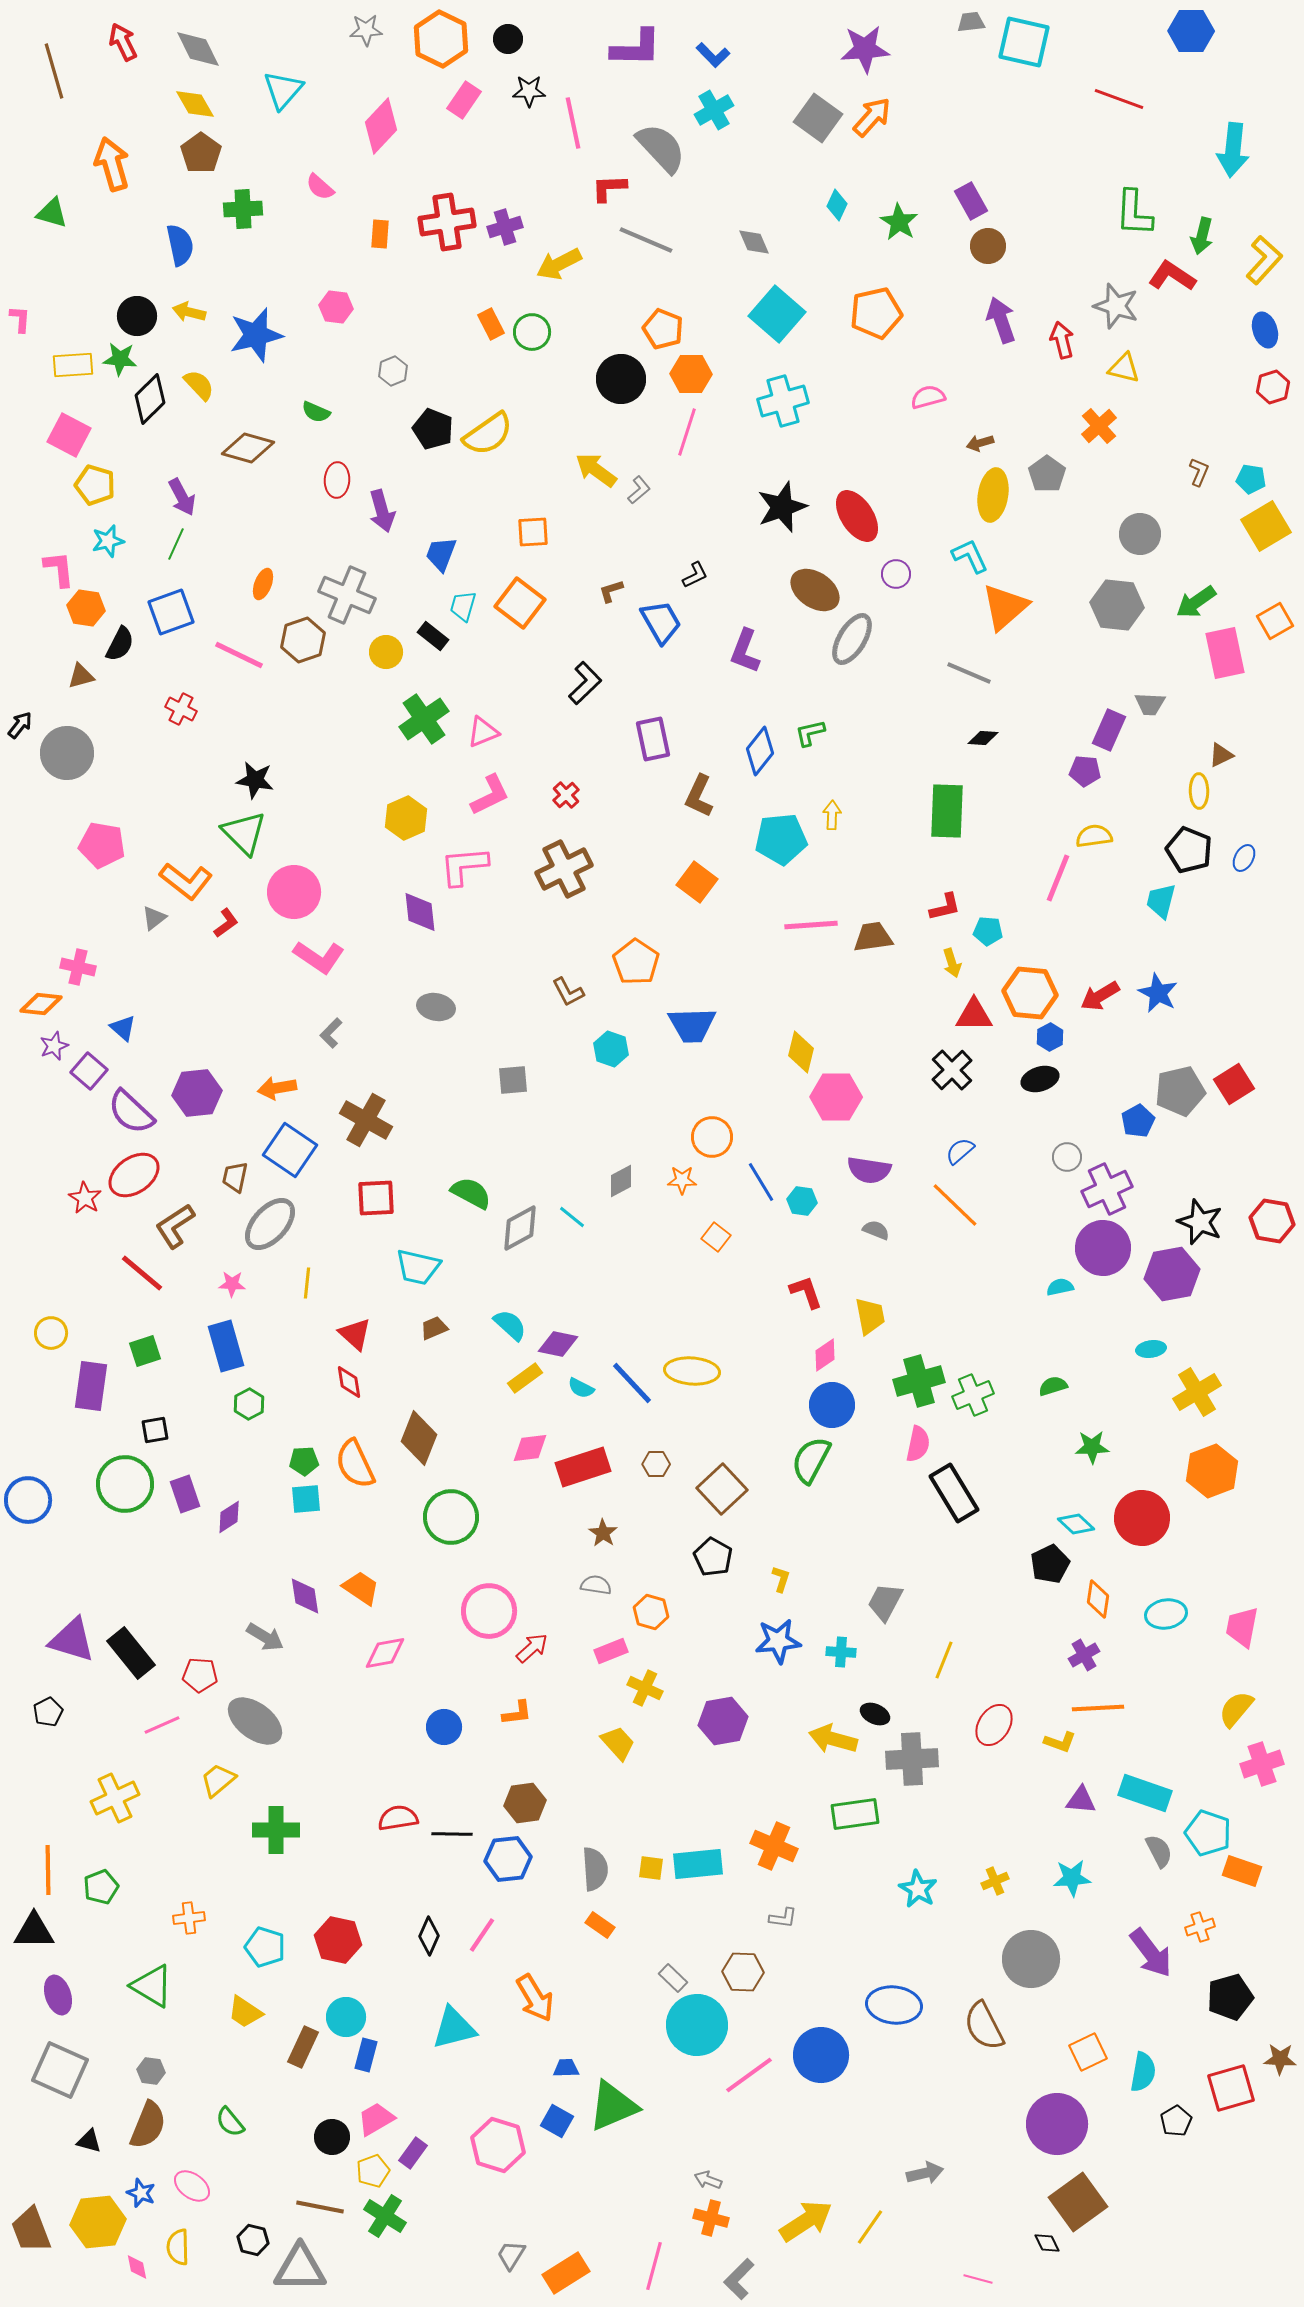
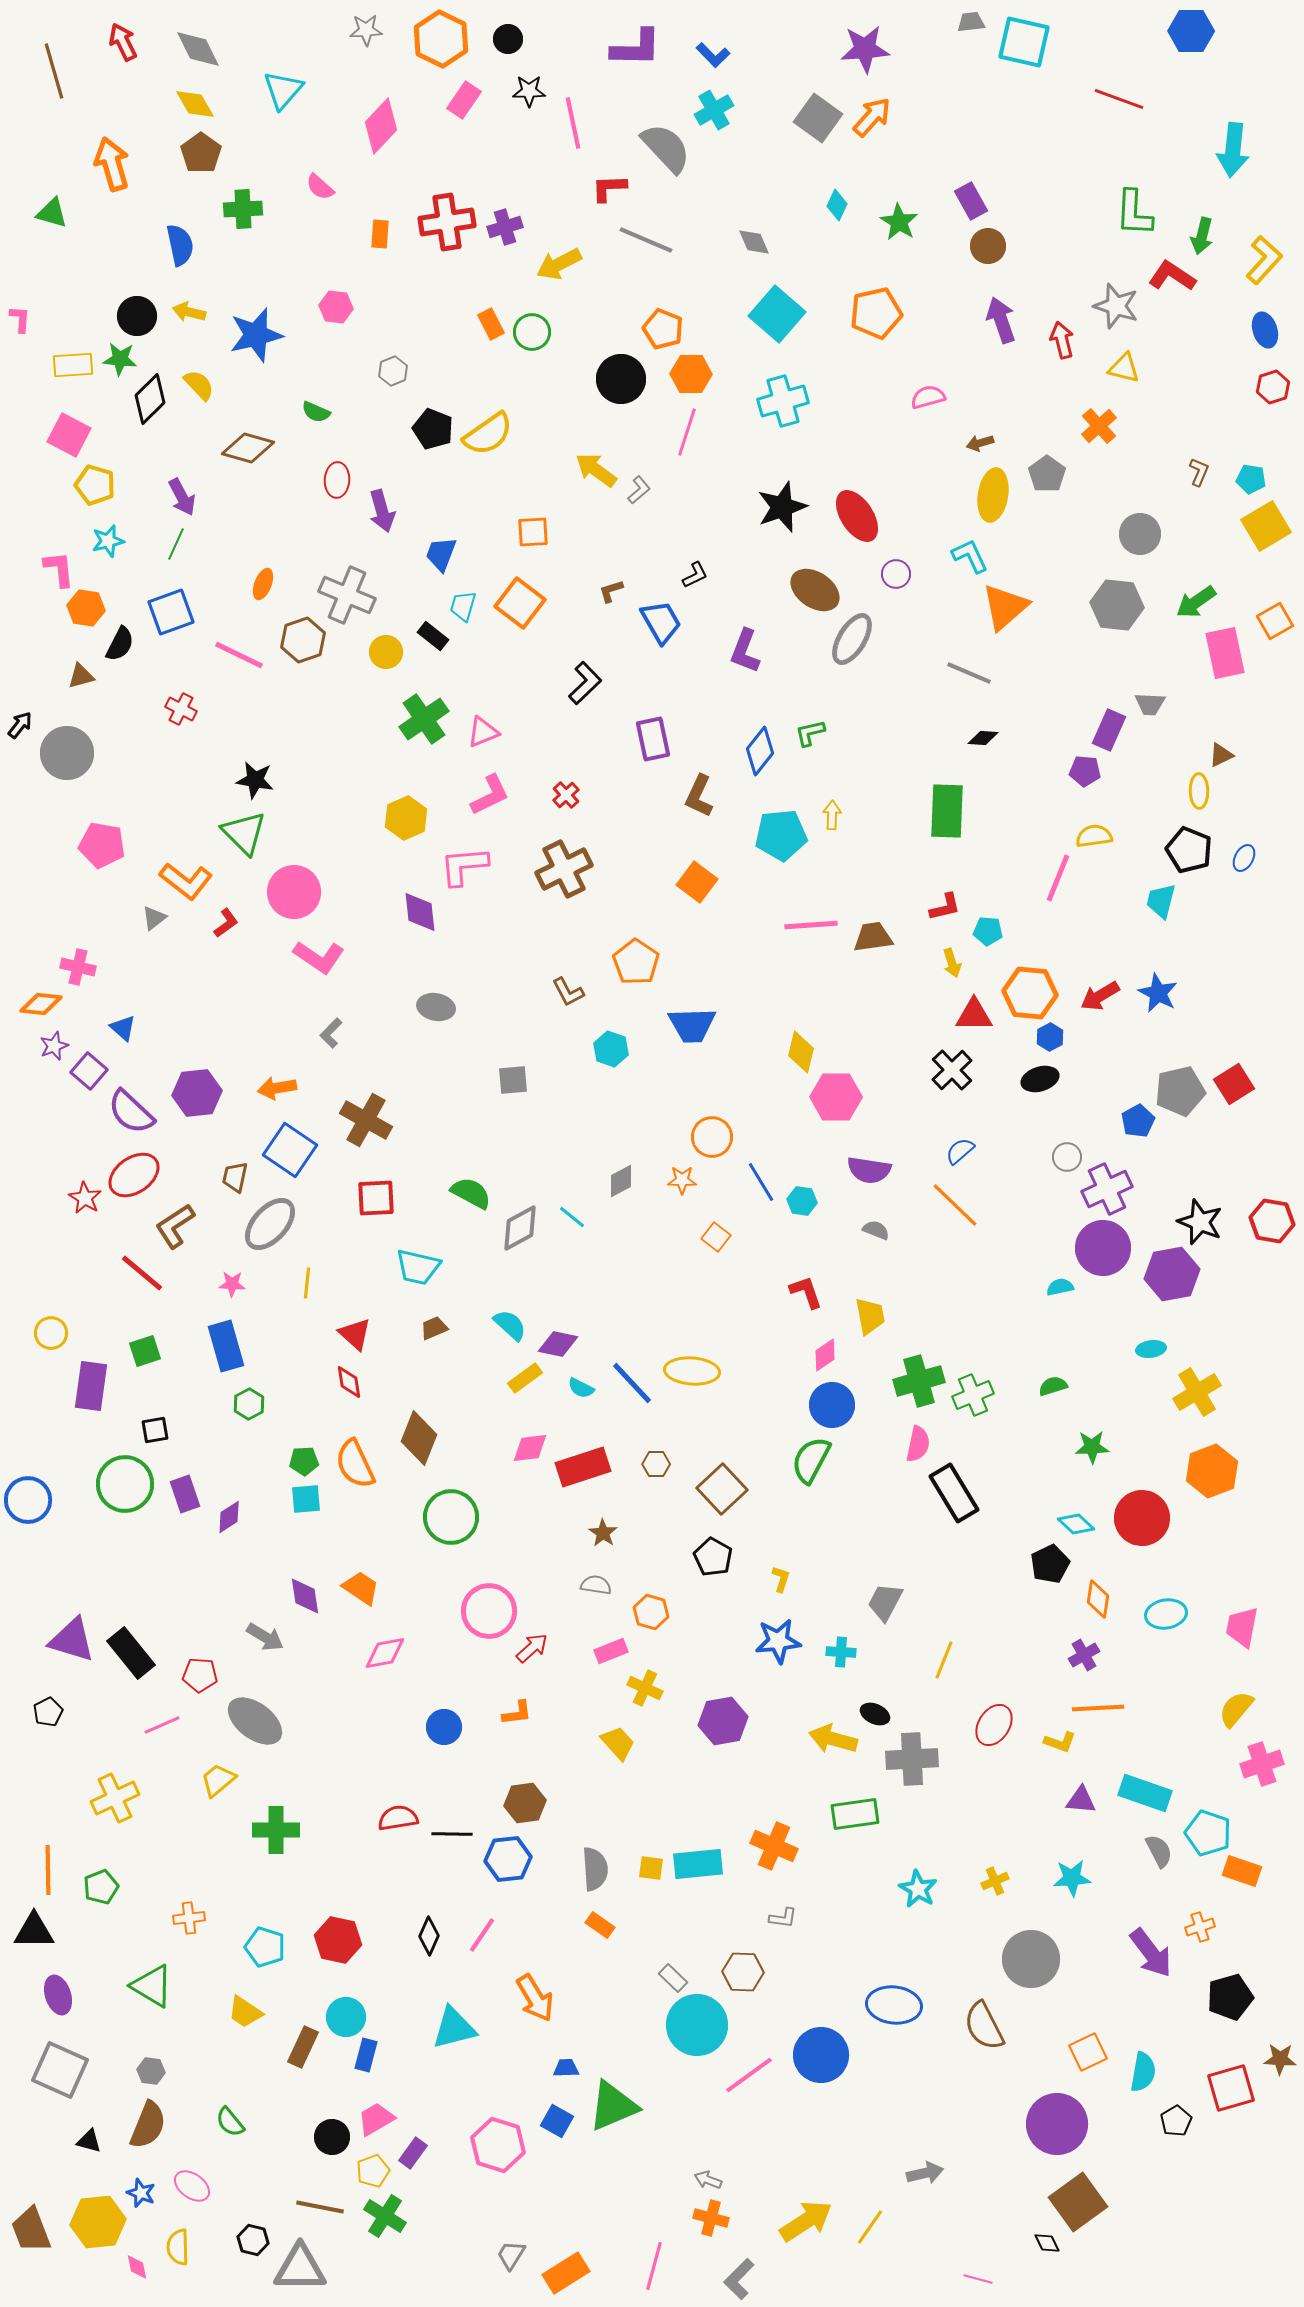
gray semicircle at (661, 148): moved 5 px right
cyan pentagon at (781, 839): moved 4 px up
